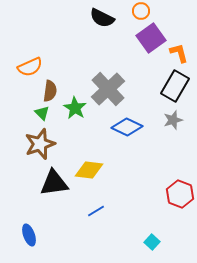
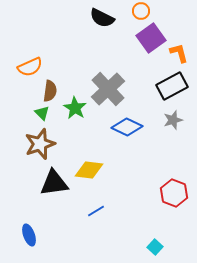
black rectangle: moved 3 px left; rotated 32 degrees clockwise
red hexagon: moved 6 px left, 1 px up
cyan square: moved 3 px right, 5 px down
